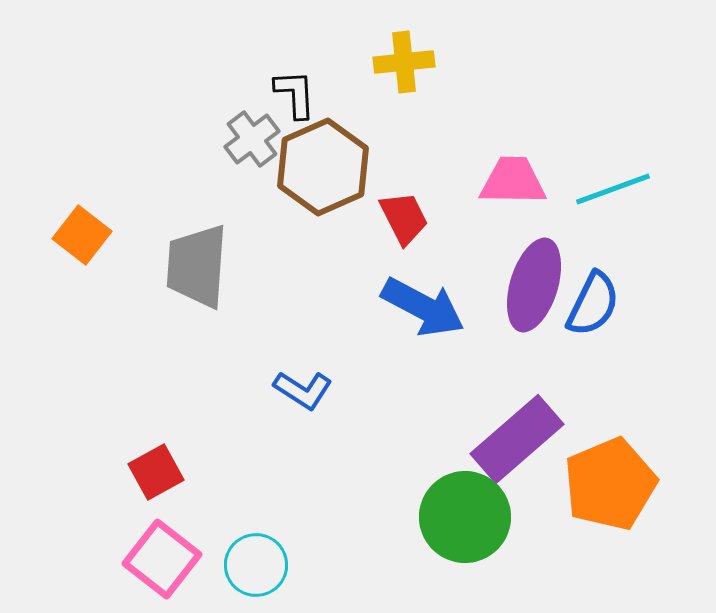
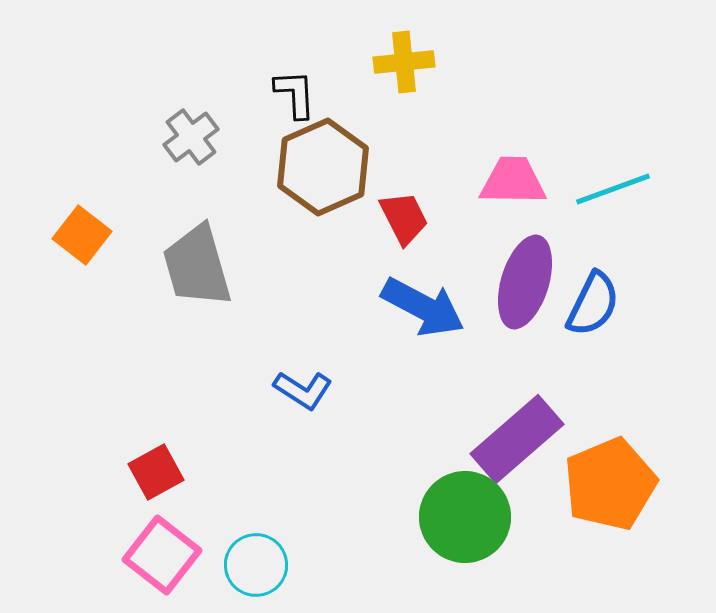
gray cross: moved 61 px left, 2 px up
gray trapezoid: rotated 20 degrees counterclockwise
purple ellipse: moved 9 px left, 3 px up
pink square: moved 4 px up
